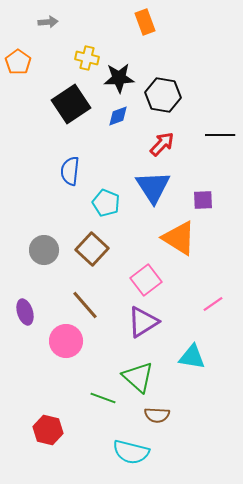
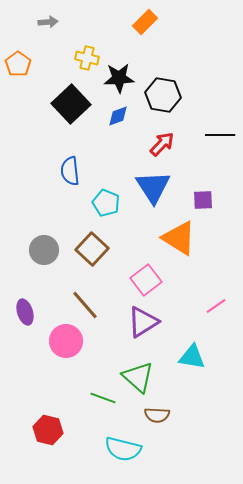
orange rectangle: rotated 65 degrees clockwise
orange pentagon: moved 2 px down
black square: rotated 9 degrees counterclockwise
blue semicircle: rotated 12 degrees counterclockwise
pink line: moved 3 px right, 2 px down
cyan semicircle: moved 8 px left, 3 px up
